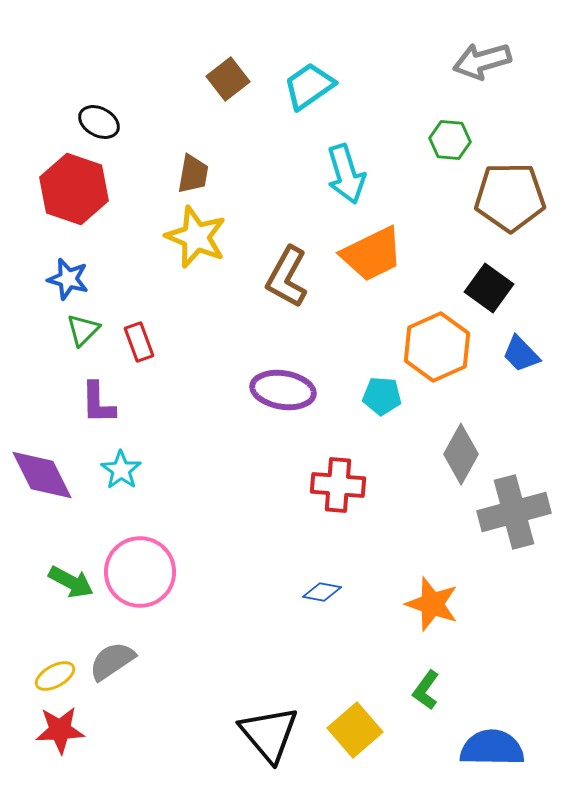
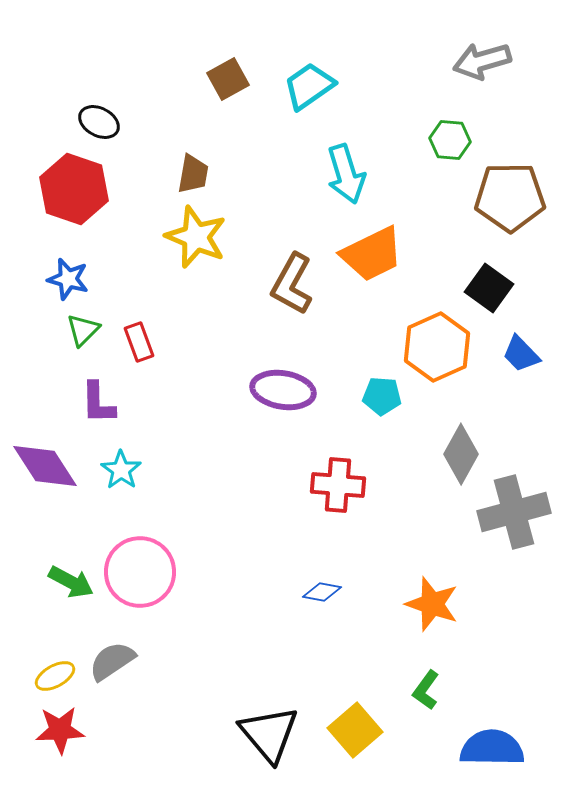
brown square: rotated 9 degrees clockwise
brown L-shape: moved 5 px right, 7 px down
purple diamond: moved 3 px right, 9 px up; rotated 6 degrees counterclockwise
